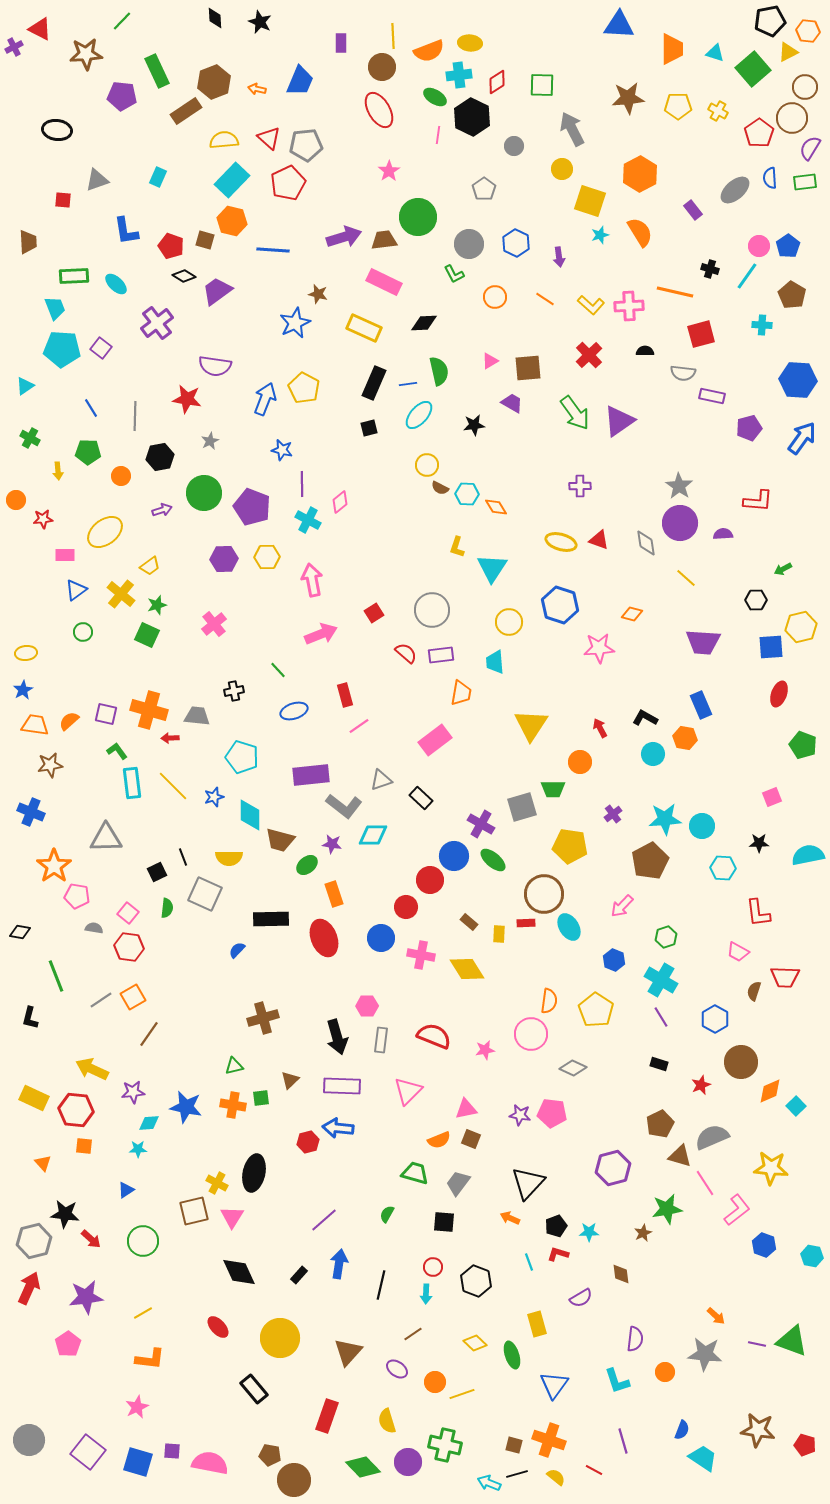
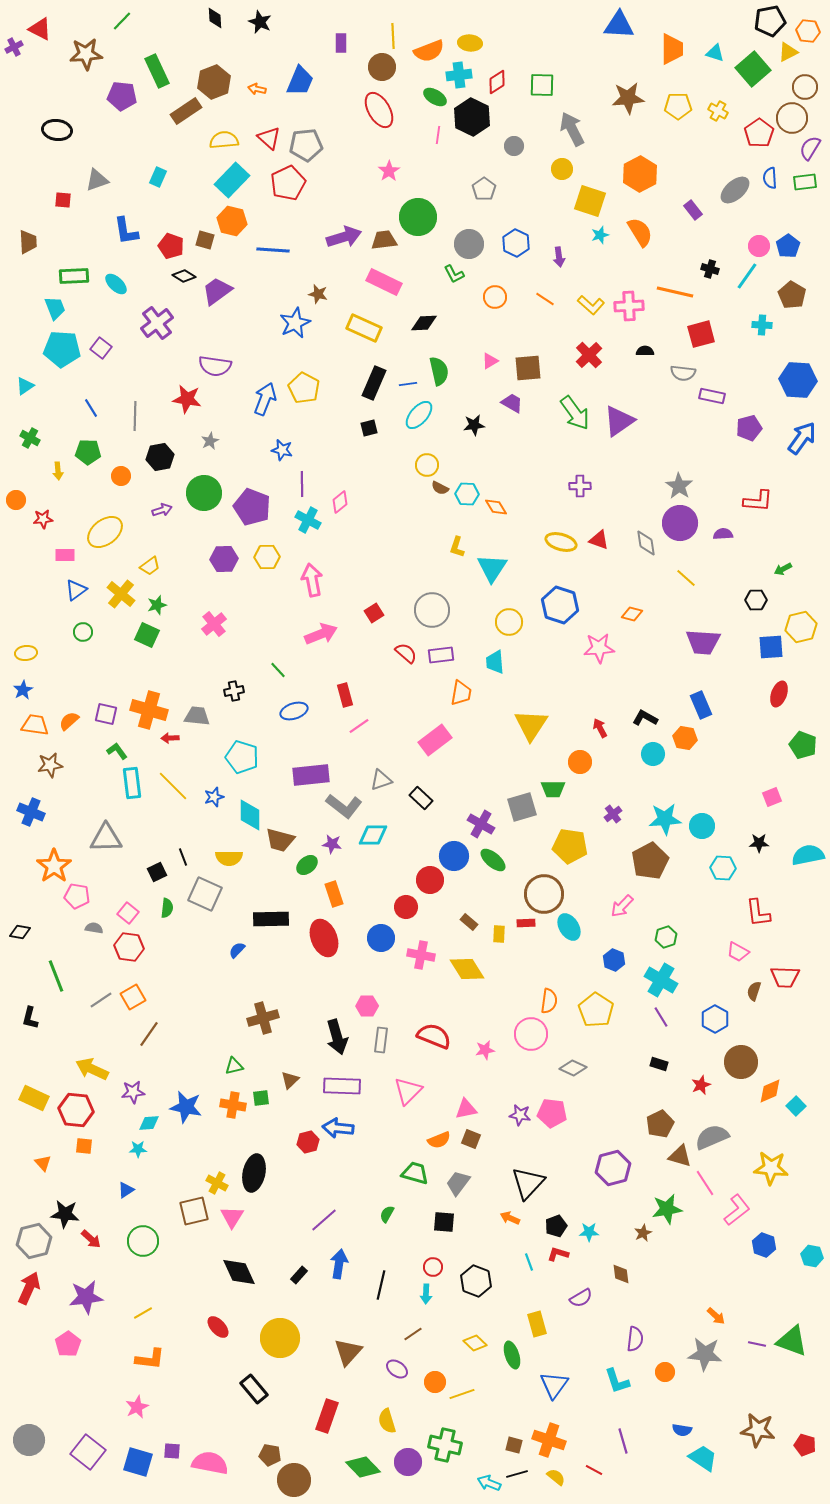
blue semicircle at (682, 1430): rotated 78 degrees clockwise
